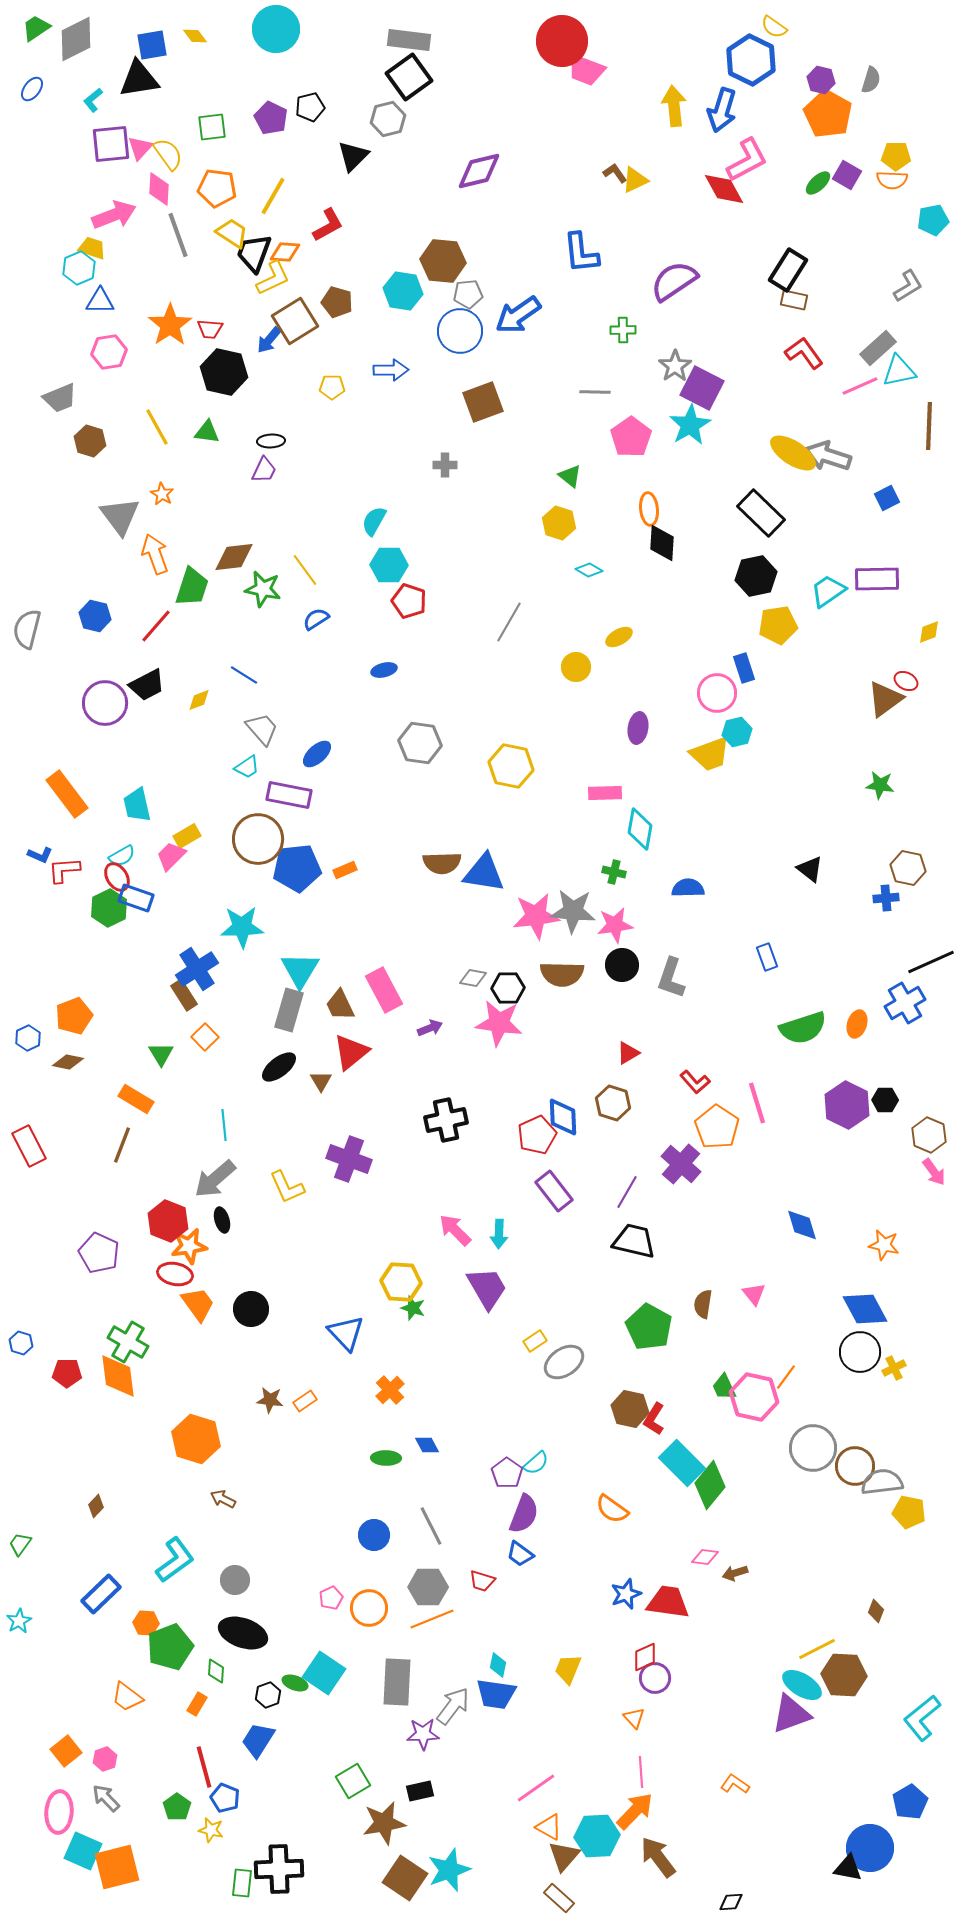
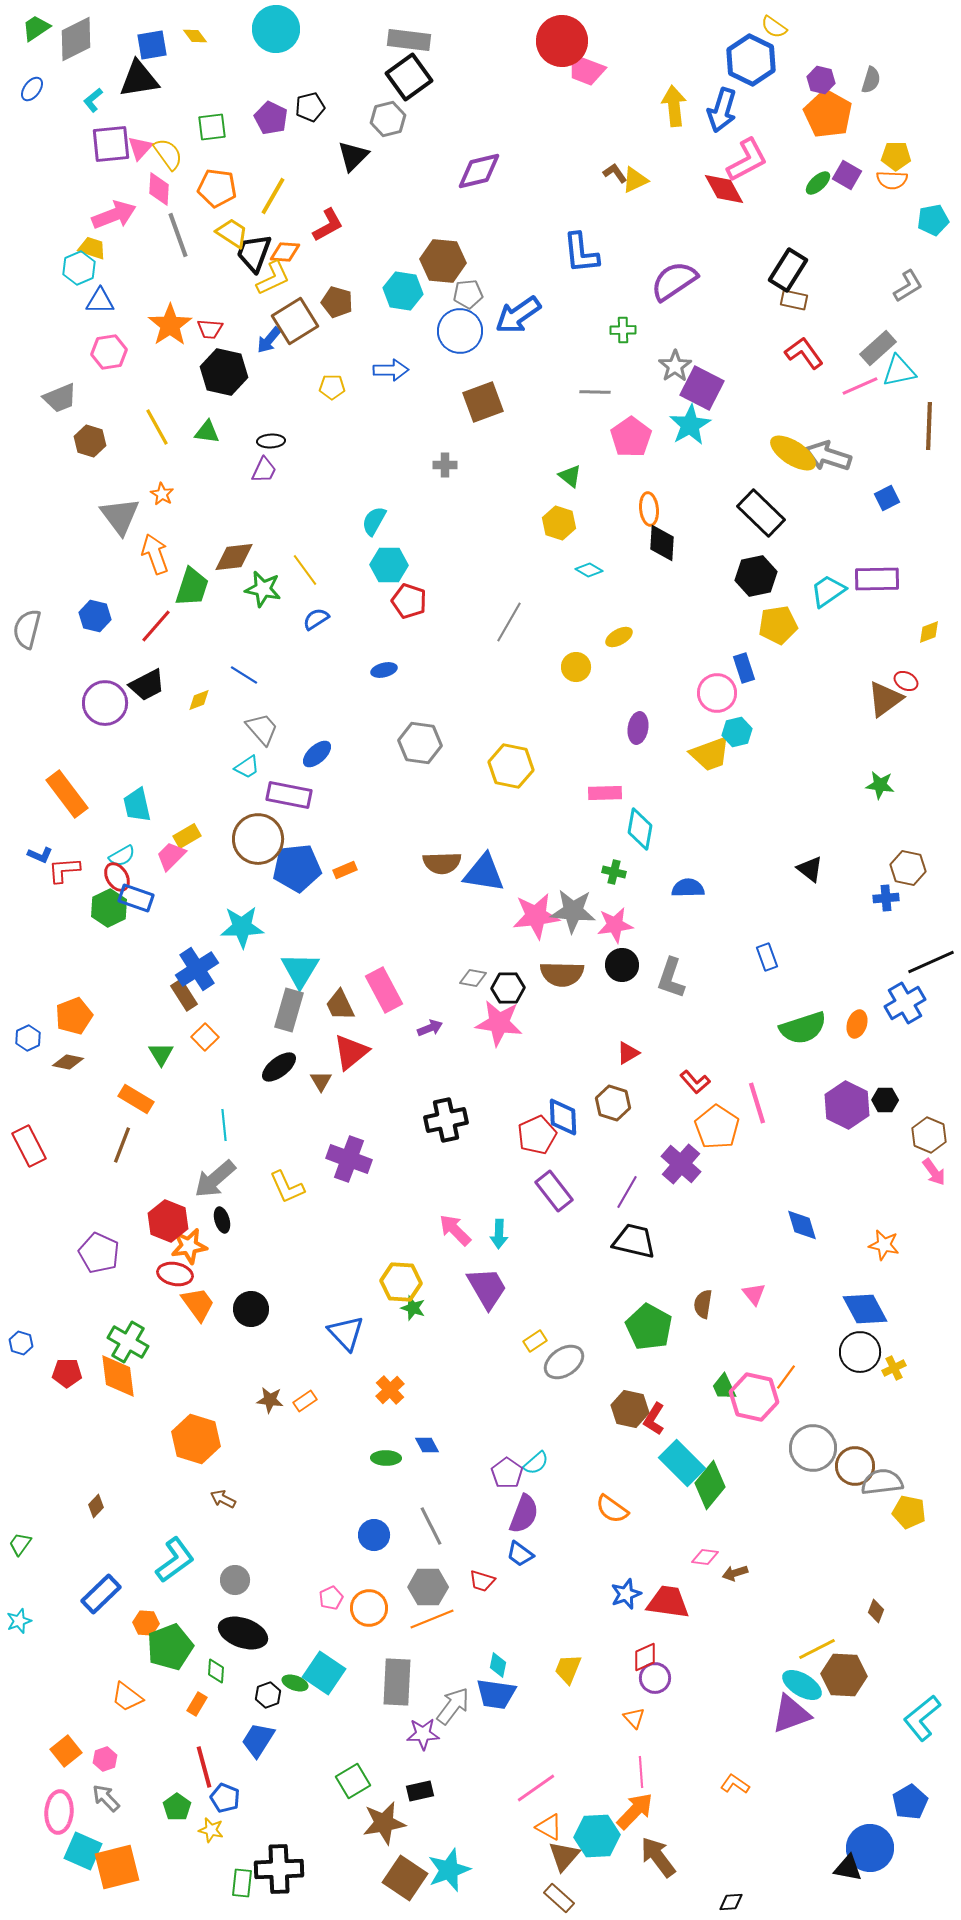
cyan star at (19, 1621): rotated 10 degrees clockwise
